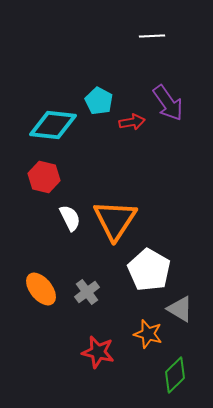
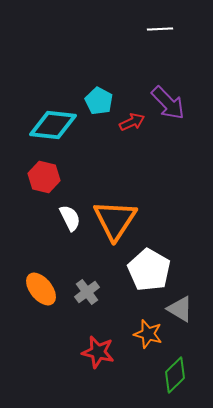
white line: moved 8 px right, 7 px up
purple arrow: rotated 9 degrees counterclockwise
red arrow: rotated 15 degrees counterclockwise
